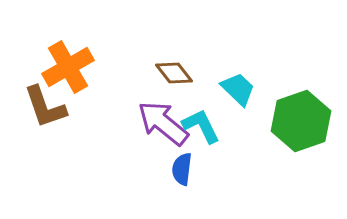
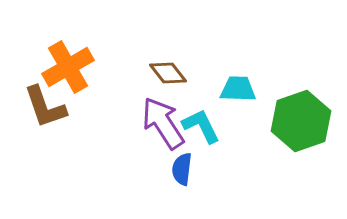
brown diamond: moved 6 px left
cyan trapezoid: rotated 42 degrees counterclockwise
purple arrow: rotated 18 degrees clockwise
